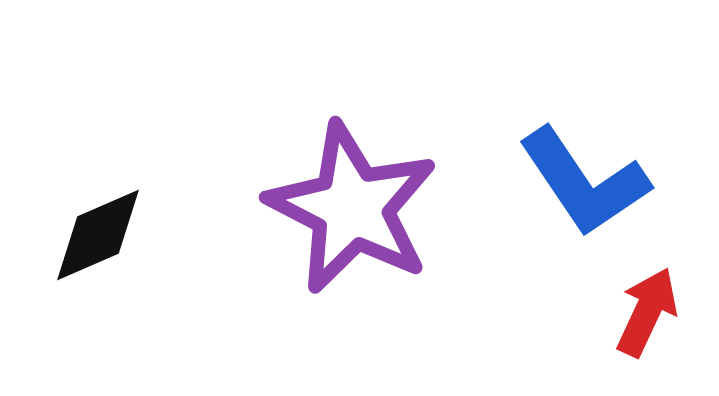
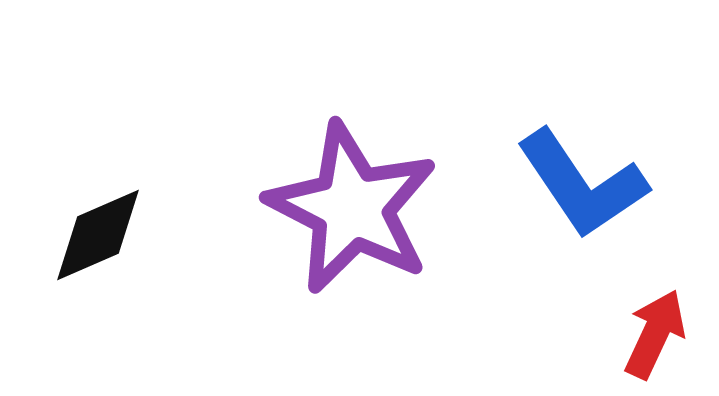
blue L-shape: moved 2 px left, 2 px down
red arrow: moved 8 px right, 22 px down
